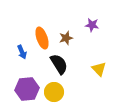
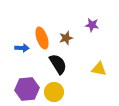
blue arrow: moved 4 px up; rotated 64 degrees counterclockwise
black semicircle: moved 1 px left
yellow triangle: rotated 35 degrees counterclockwise
